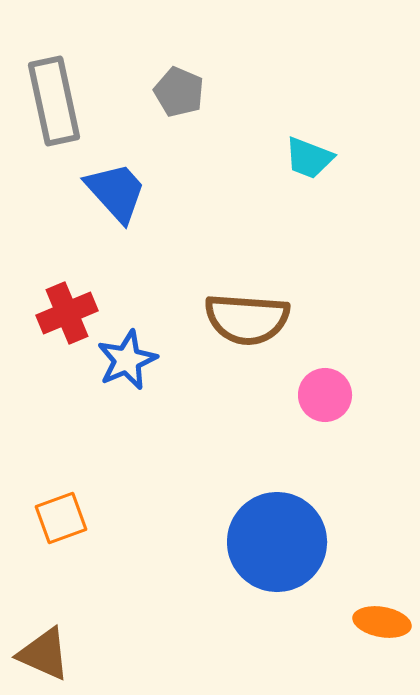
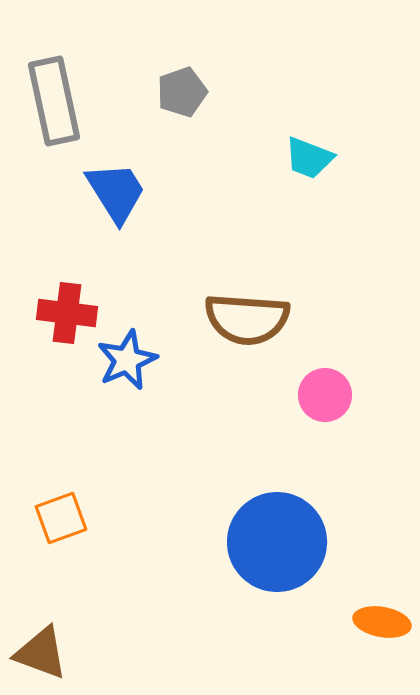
gray pentagon: moved 3 px right; rotated 30 degrees clockwise
blue trapezoid: rotated 10 degrees clockwise
red cross: rotated 30 degrees clockwise
brown triangle: moved 3 px left, 1 px up; rotated 4 degrees counterclockwise
